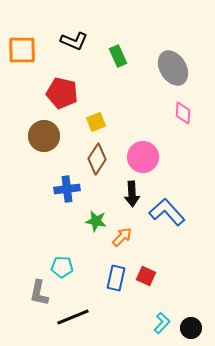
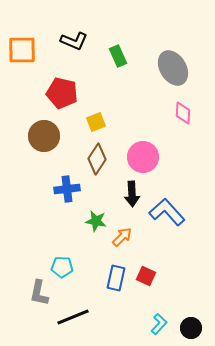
cyan L-shape: moved 3 px left, 1 px down
